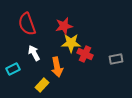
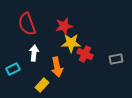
white arrow: rotated 35 degrees clockwise
